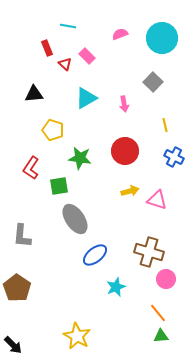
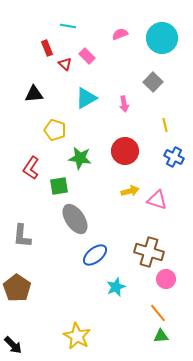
yellow pentagon: moved 2 px right
